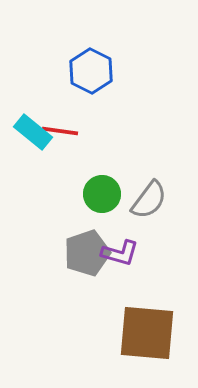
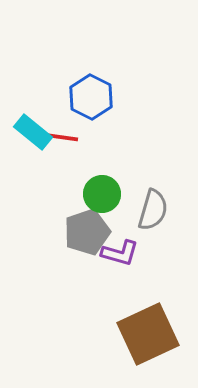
blue hexagon: moved 26 px down
red line: moved 6 px down
gray semicircle: moved 4 px right, 10 px down; rotated 21 degrees counterclockwise
gray pentagon: moved 21 px up
brown square: moved 1 px right, 1 px down; rotated 30 degrees counterclockwise
